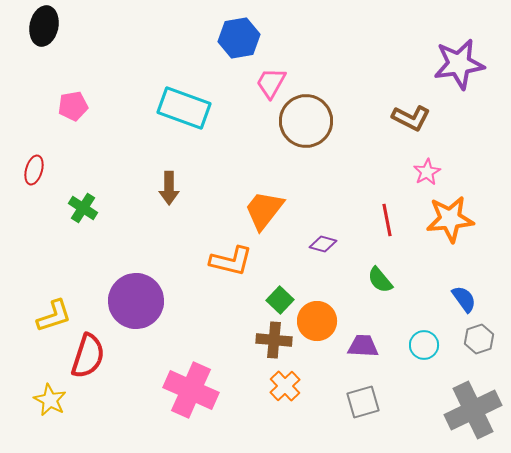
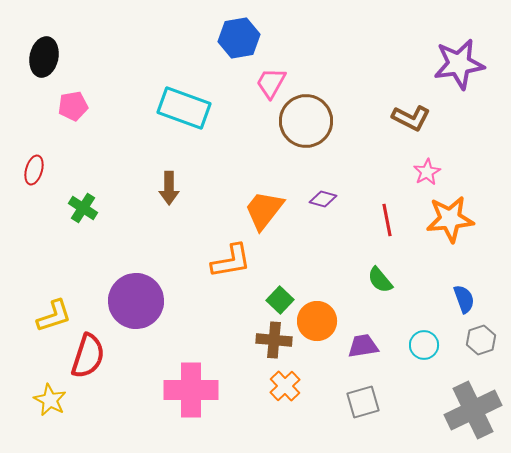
black ellipse: moved 31 px down
purple diamond: moved 45 px up
orange L-shape: rotated 24 degrees counterclockwise
blue semicircle: rotated 16 degrees clockwise
gray hexagon: moved 2 px right, 1 px down
purple trapezoid: rotated 12 degrees counterclockwise
pink cross: rotated 24 degrees counterclockwise
